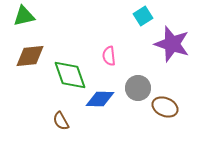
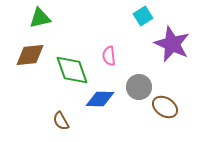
green triangle: moved 16 px right, 2 px down
purple star: rotated 6 degrees clockwise
brown diamond: moved 1 px up
green diamond: moved 2 px right, 5 px up
gray circle: moved 1 px right, 1 px up
brown ellipse: rotated 10 degrees clockwise
